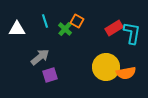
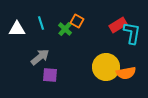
cyan line: moved 4 px left, 2 px down
red rectangle: moved 4 px right, 3 px up
purple square: rotated 21 degrees clockwise
